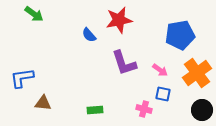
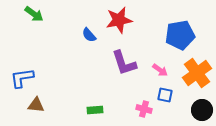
blue square: moved 2 px right, 1 px down
brown triangle: moved 7 px left, 2 px down
